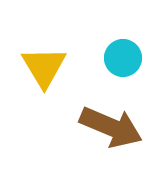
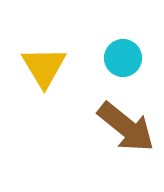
brown arrow: moved 15 px right; rotated 16 degrees clockwise
